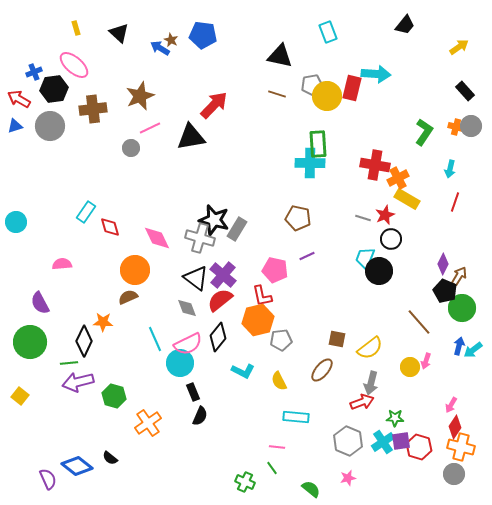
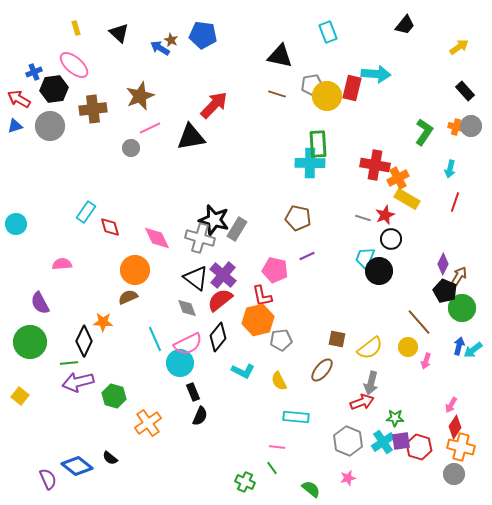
cyan circle at (16, 222): moved 2 px down
yellow circle at (410, 367): moved 2 px left, 20 px up
